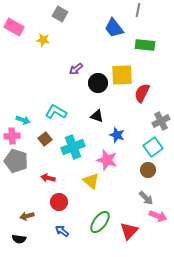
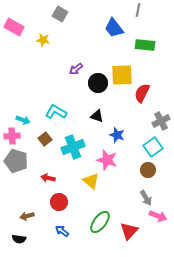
gray arrow: rotated 14 degrees clockwise
